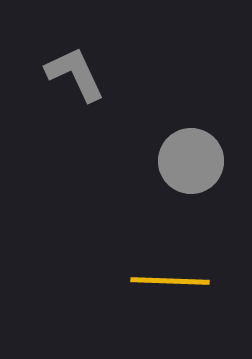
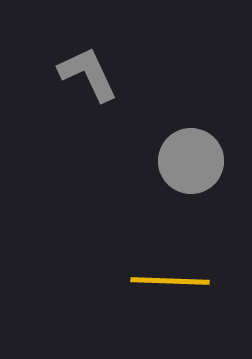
gray L-shape: moved 13 px right
